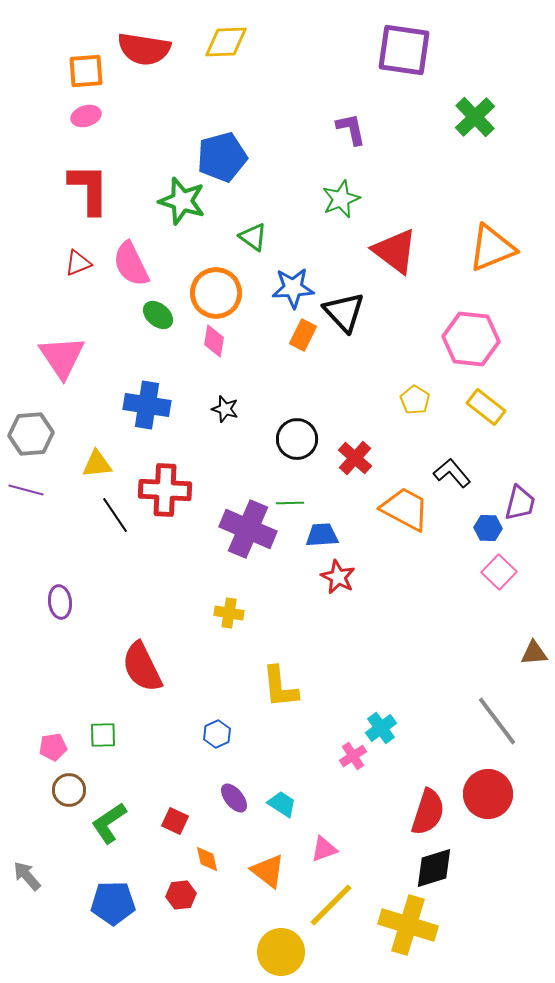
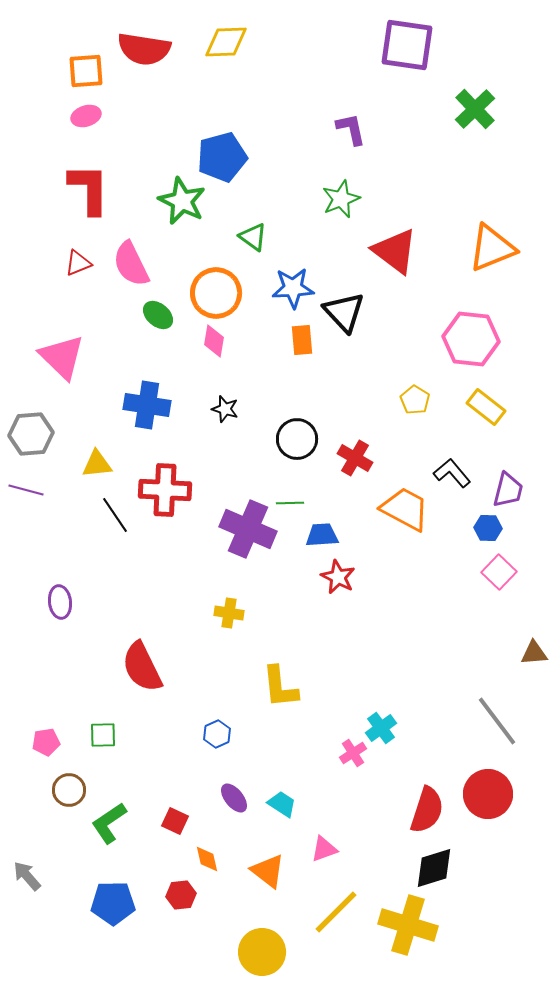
purple square at (404, 50): moved 3 px right, 5 px up
green cross at (475, 117): moved 8 px up
green star at (182, 201): rotated 9 degrees clockwise
orange rectangle at (303, 335): moved 1 px left, 5 px down; rotated 32 degrees counterclockwise
pink triangle at (62, 357): rotated 12 degrees counterclockwise
red cross at (355, 458): rotated 12 degrees counterclockwise
purple trapezoid at (520, 503): moved 12 px left, 13 px up
pink pentagon at (53, 747): moved 7 px left, 5 px up
pink cross at (353, 756): moved 3 px up
red semicircle at (428, 812): moved 1 px left, 2 px up
yellow line at (331, 905): moved 5 px right, 7 px down
yellow circle at (281, 952): moved 19 px left
